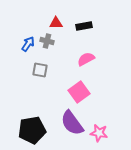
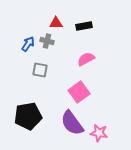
black pentagon: moved 4 px left, 14 px up
